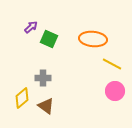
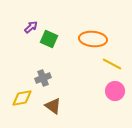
gray cross: rotated 21 degrees counterclockwise
yellow diamond: rotated 30 degrees clockwise
brown triangle: moved 7 px right
